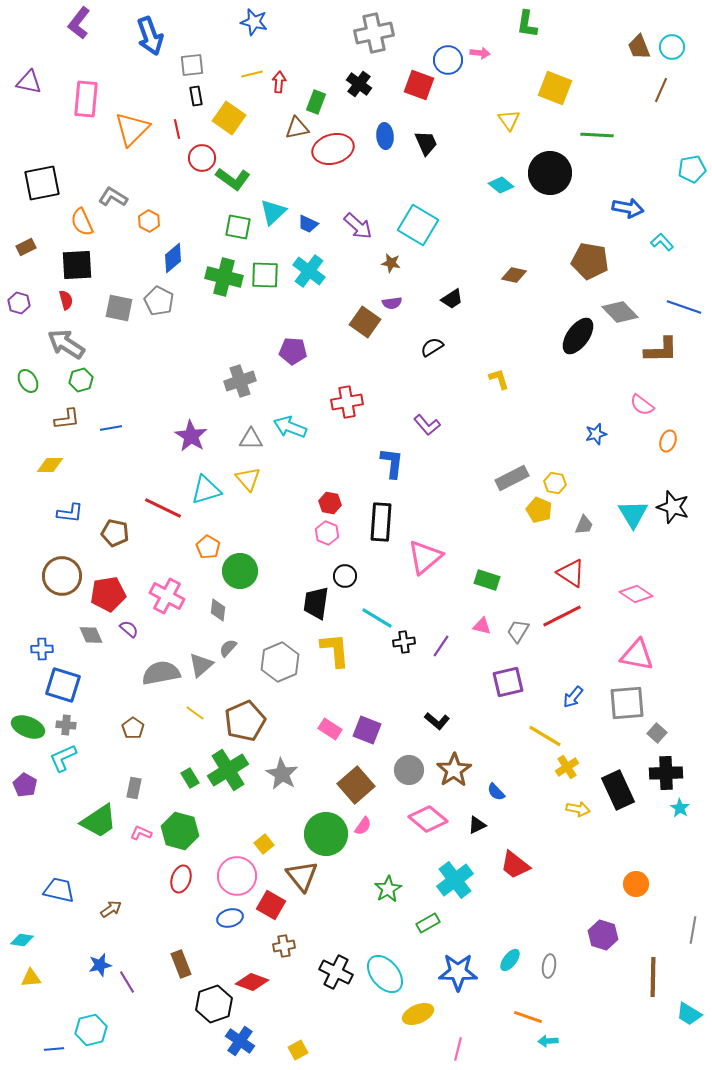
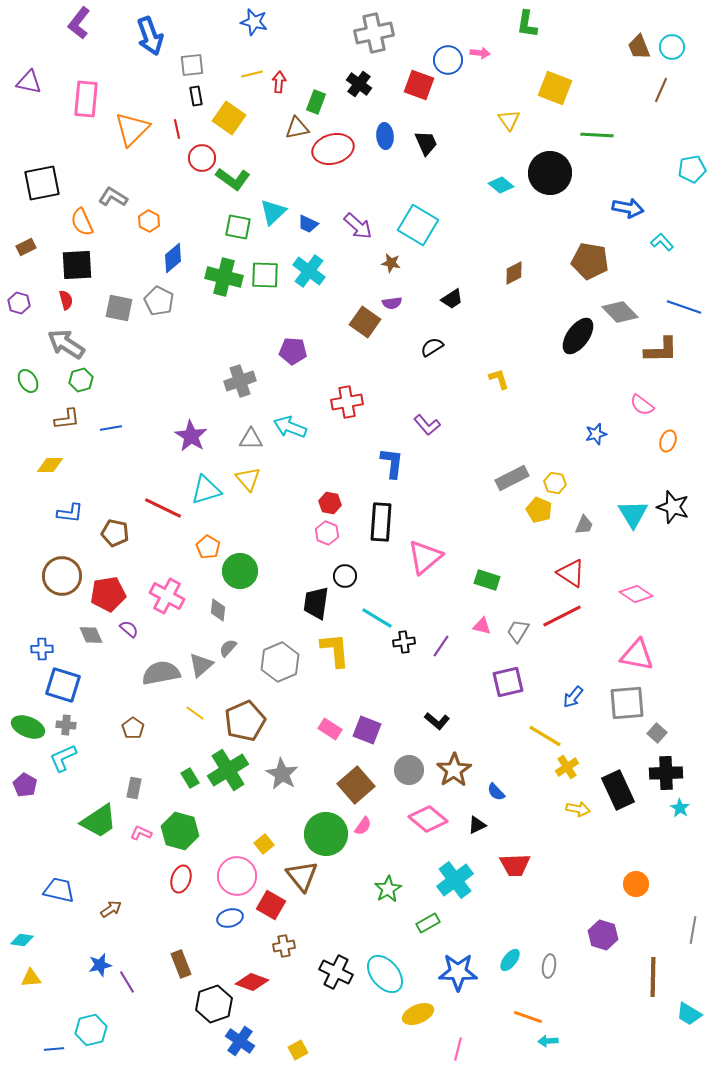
brown diamond at (514, 275): moved 2 px up; rotated 40 degrees counterclockwise
red trapezoid at (515, 865): rotated 40 degrees counterclockwise
